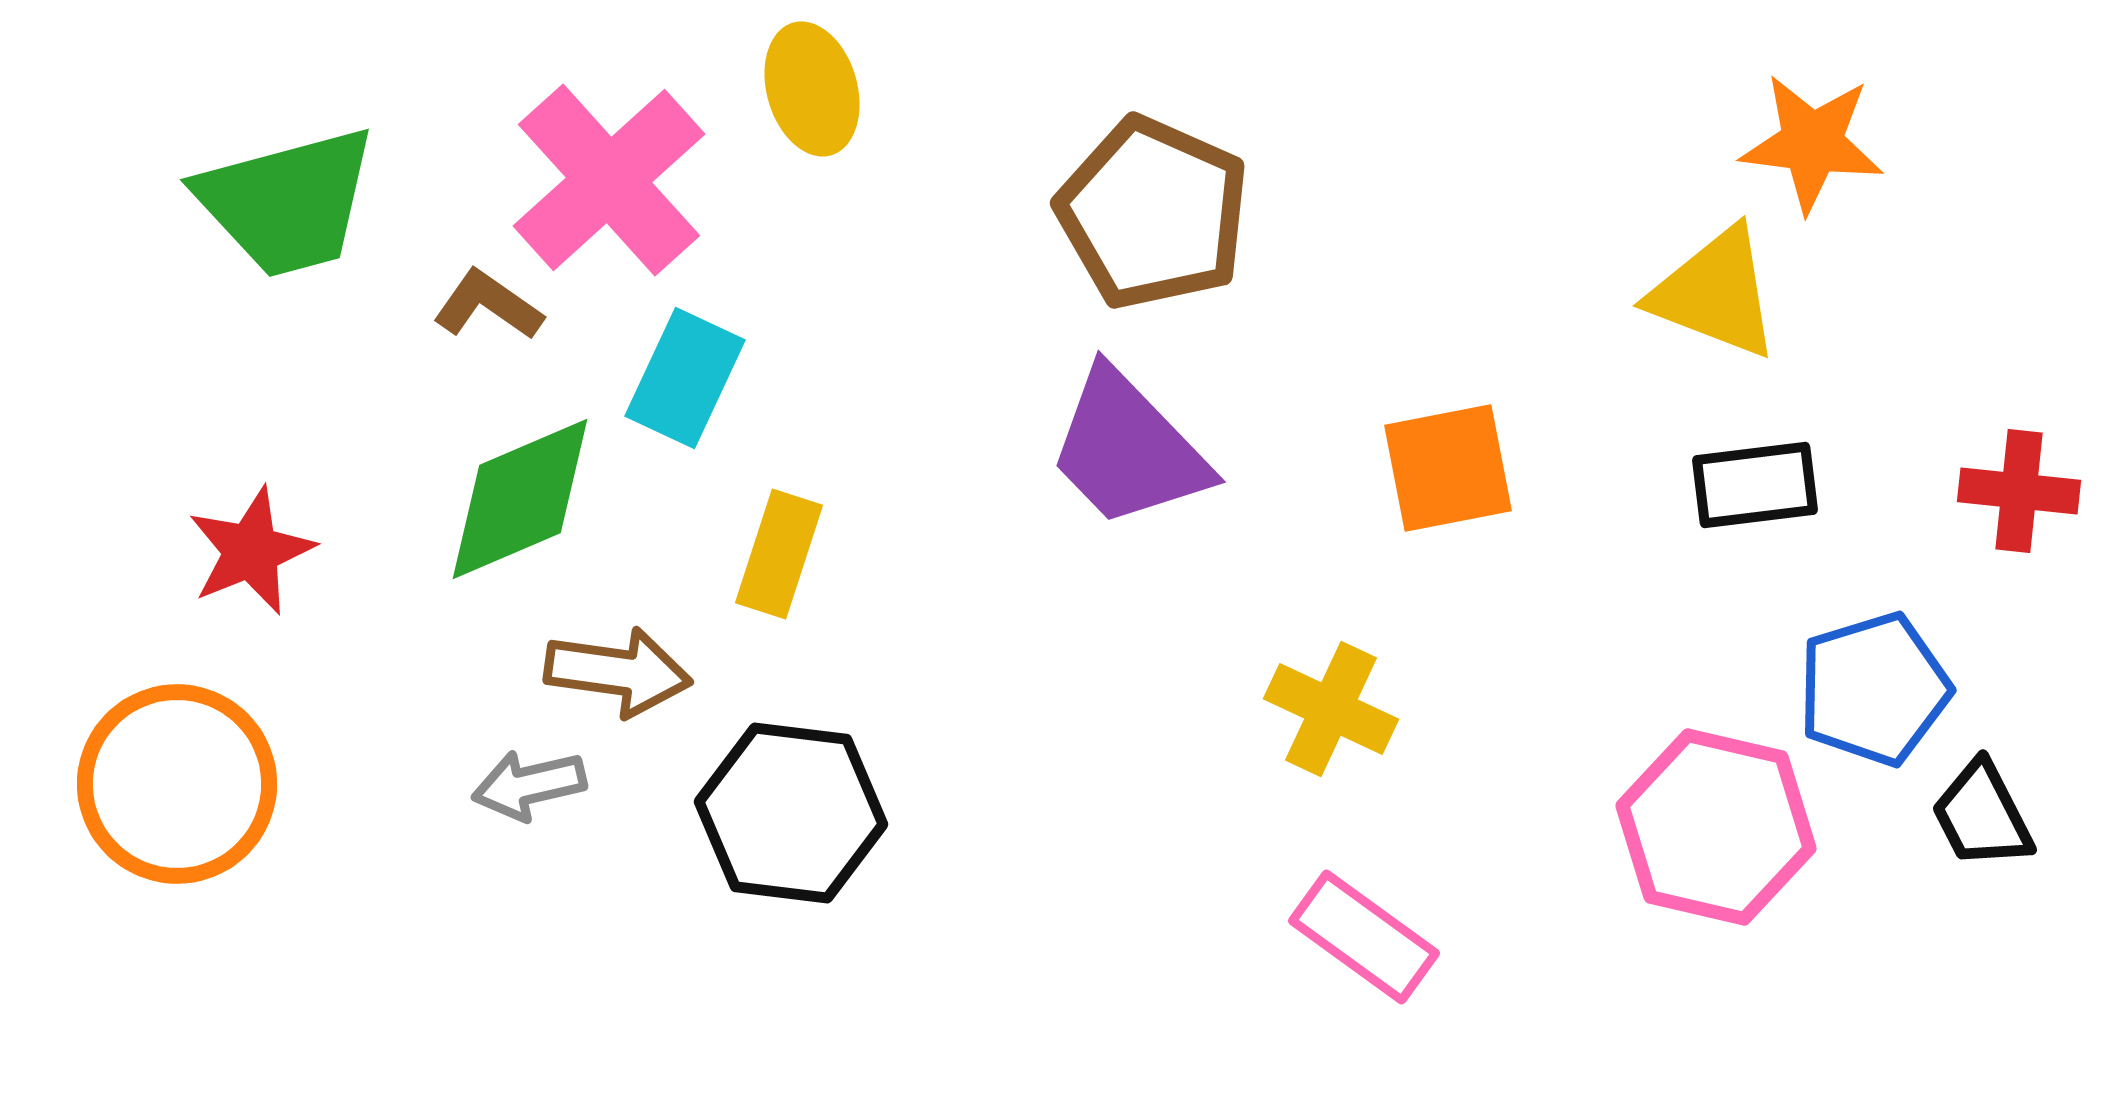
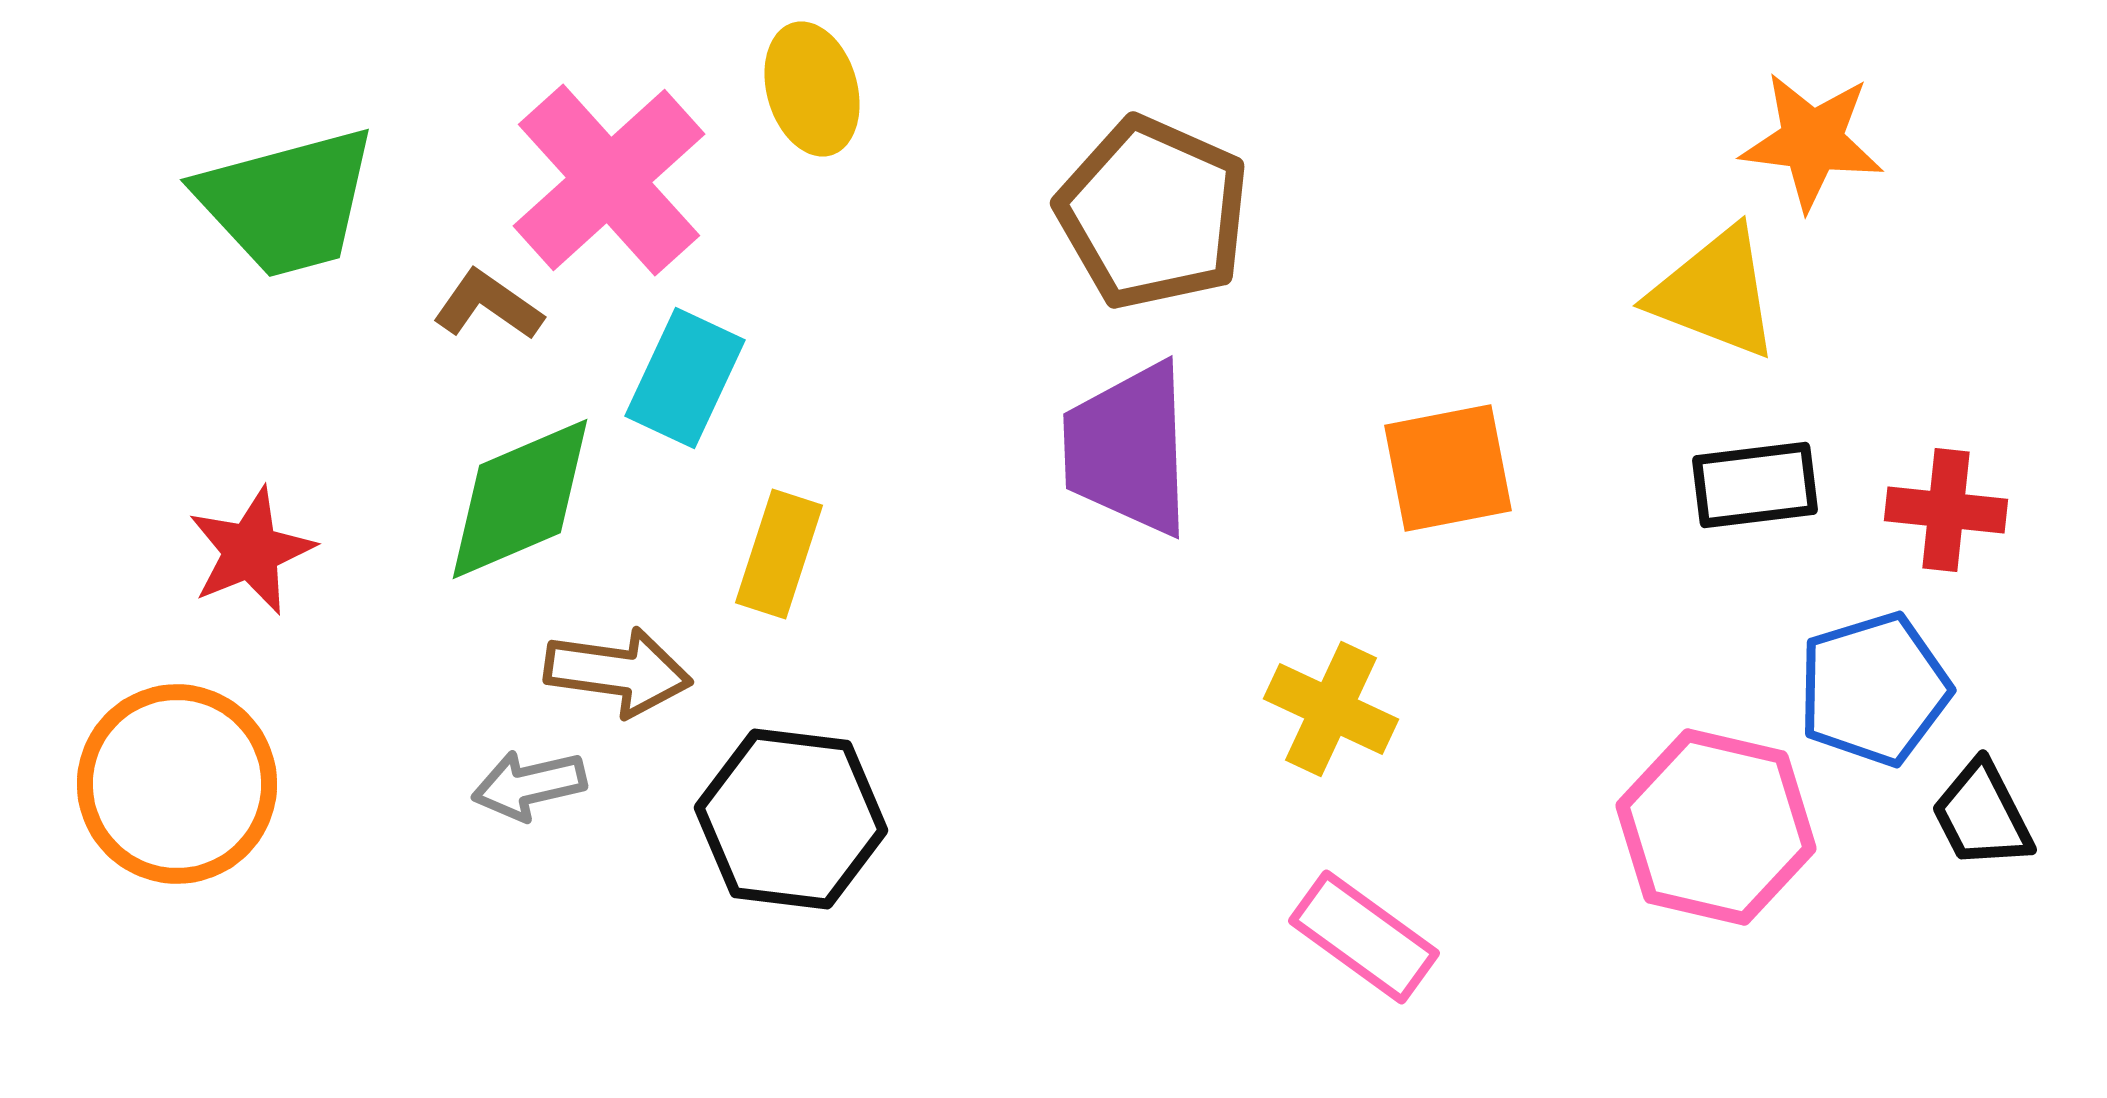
orange star: moved 2 px up
purple trapezoid: rotated 42 degrees clockwise
red cross: moved 73 px left, 19 px down
black hexagon: moved 6 px down
